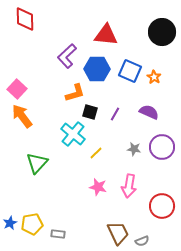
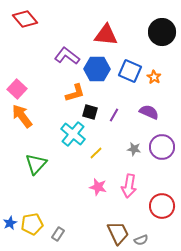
red diamond: rotated 40 degrees counterclockwise
purple L-shape: rotated 80 degrees clockwise
purple line: moved 1 px left, 1 px down
green triangle: moved 1 px left, 1 px down
gray rectangle: rotated 64 degrees counterclockwise
gray semicircle: moved 1 px left, 1 px up
